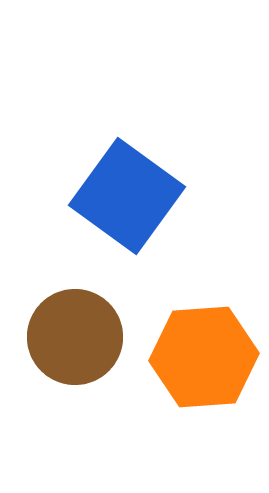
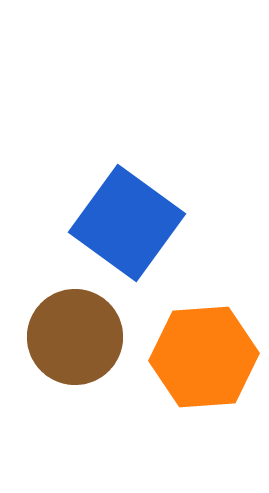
blue square: moved 27 px down
